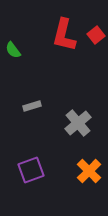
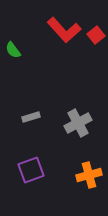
red L-shape: moved 5 px up; rotated 56 degrees counterclockwise
gray rectangle: moved 1 px left, 11 px down
gray cross: rotated 12 degrees clockwise
orange cross: moved 4 px down; rotated 30 degrees clockwise
